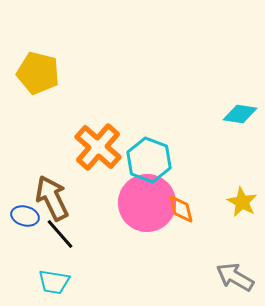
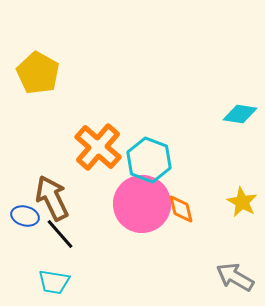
yellow pentagon: rotated 15 degrees clockwise
pink circle: moved 5 px left, 1 px down
